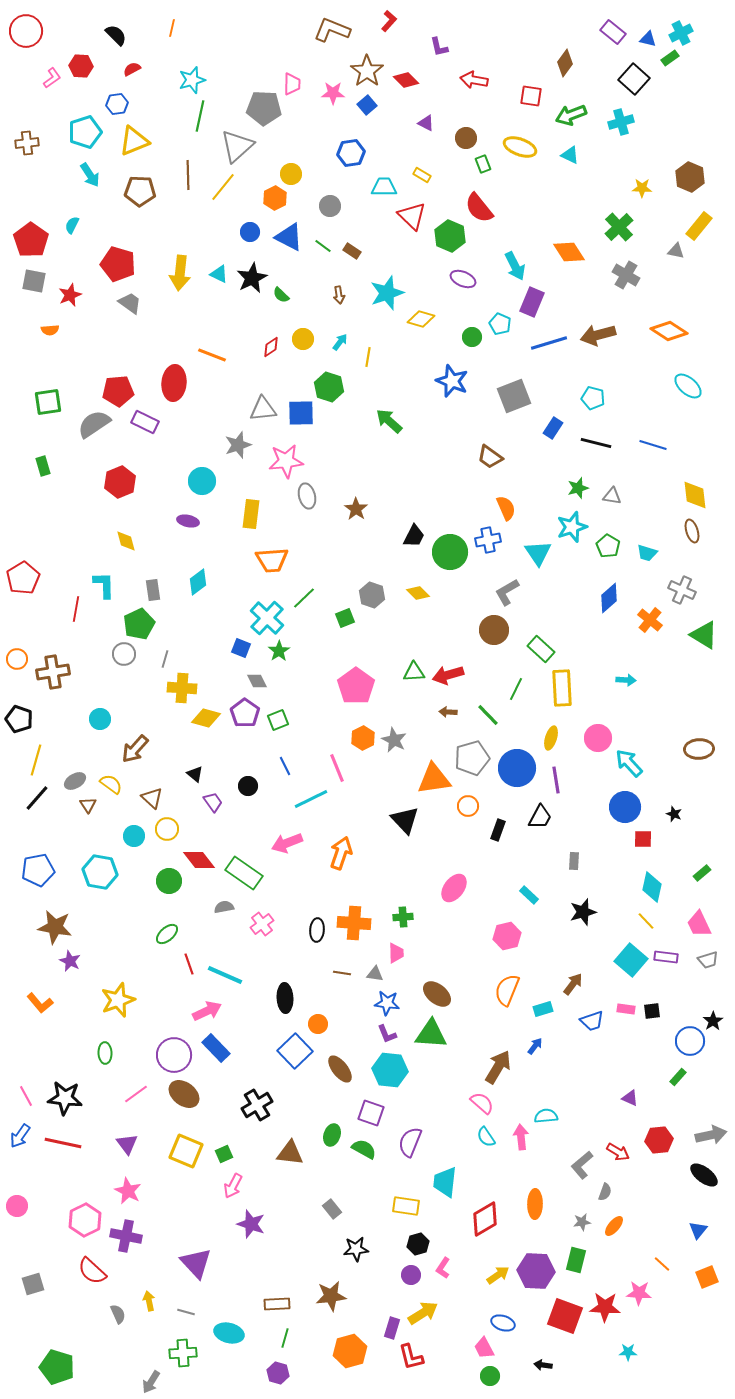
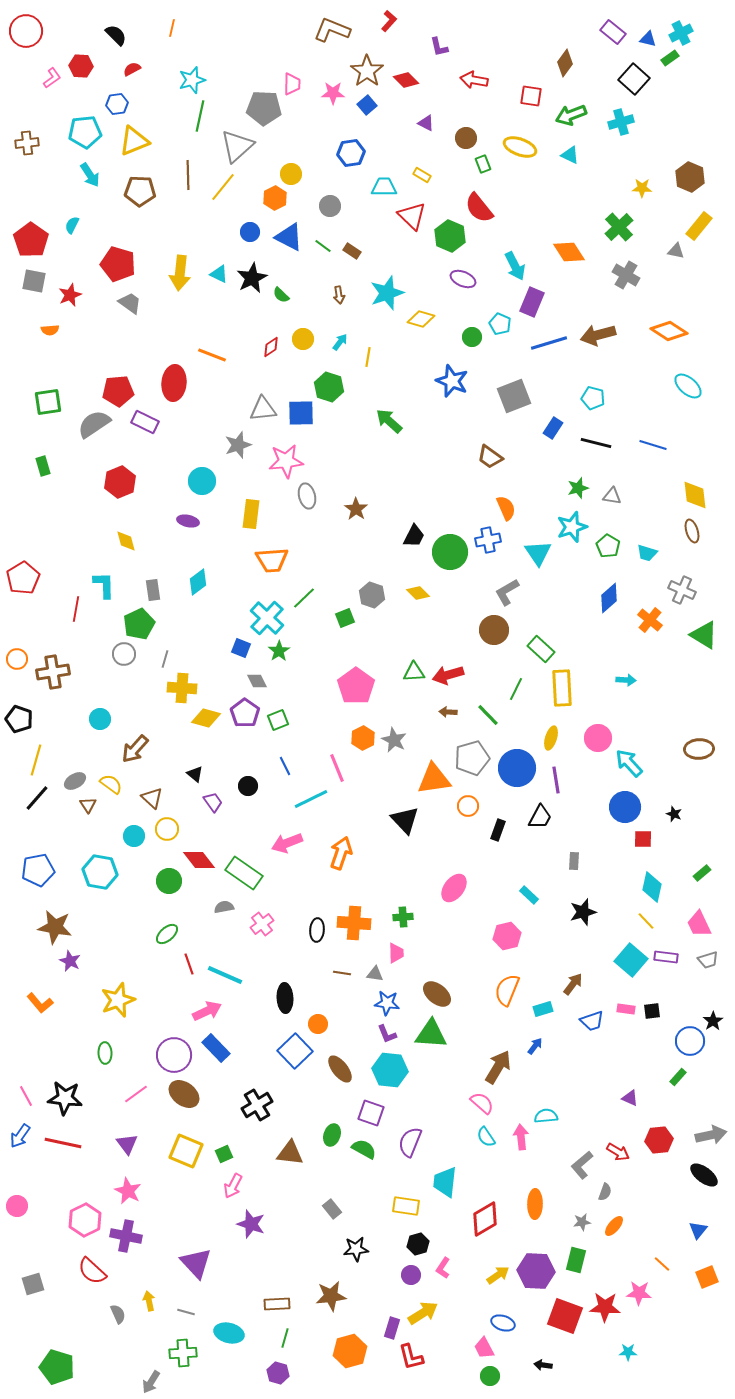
cyan pentagon at (85, 132): rotated 12 degrees clockwise
